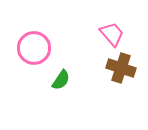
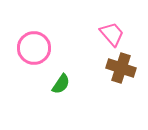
green semicircle: moved 4 px down
